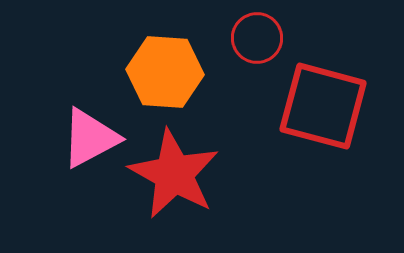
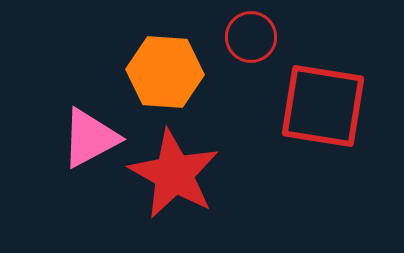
red circle: moved 6 px left, 1 px up
red square: rotated 6 degrees counterclockwise
